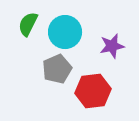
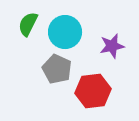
gray pentagon: rotated 24 degrees counterclockwise
